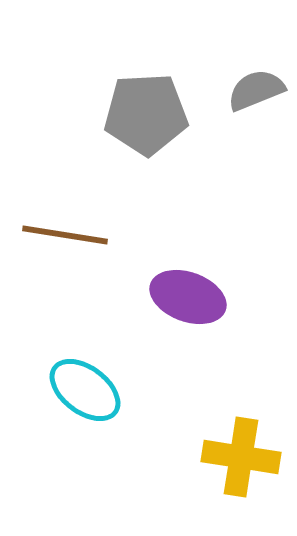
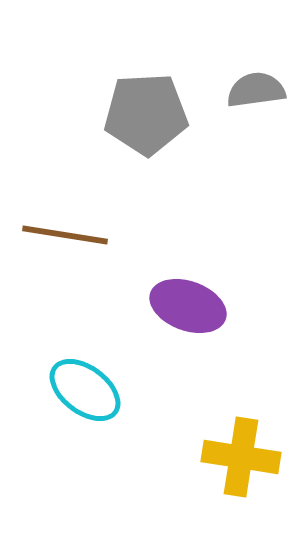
gray semicircle: rotated 14 degrees clockwise
purple ellipse: moved 9 px down
